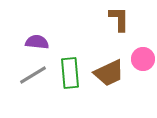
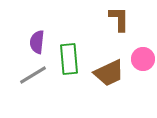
purple semicircle: rotated 90 degrees counterclockwise
green rectangle: moved 1 px left, 14 px up
